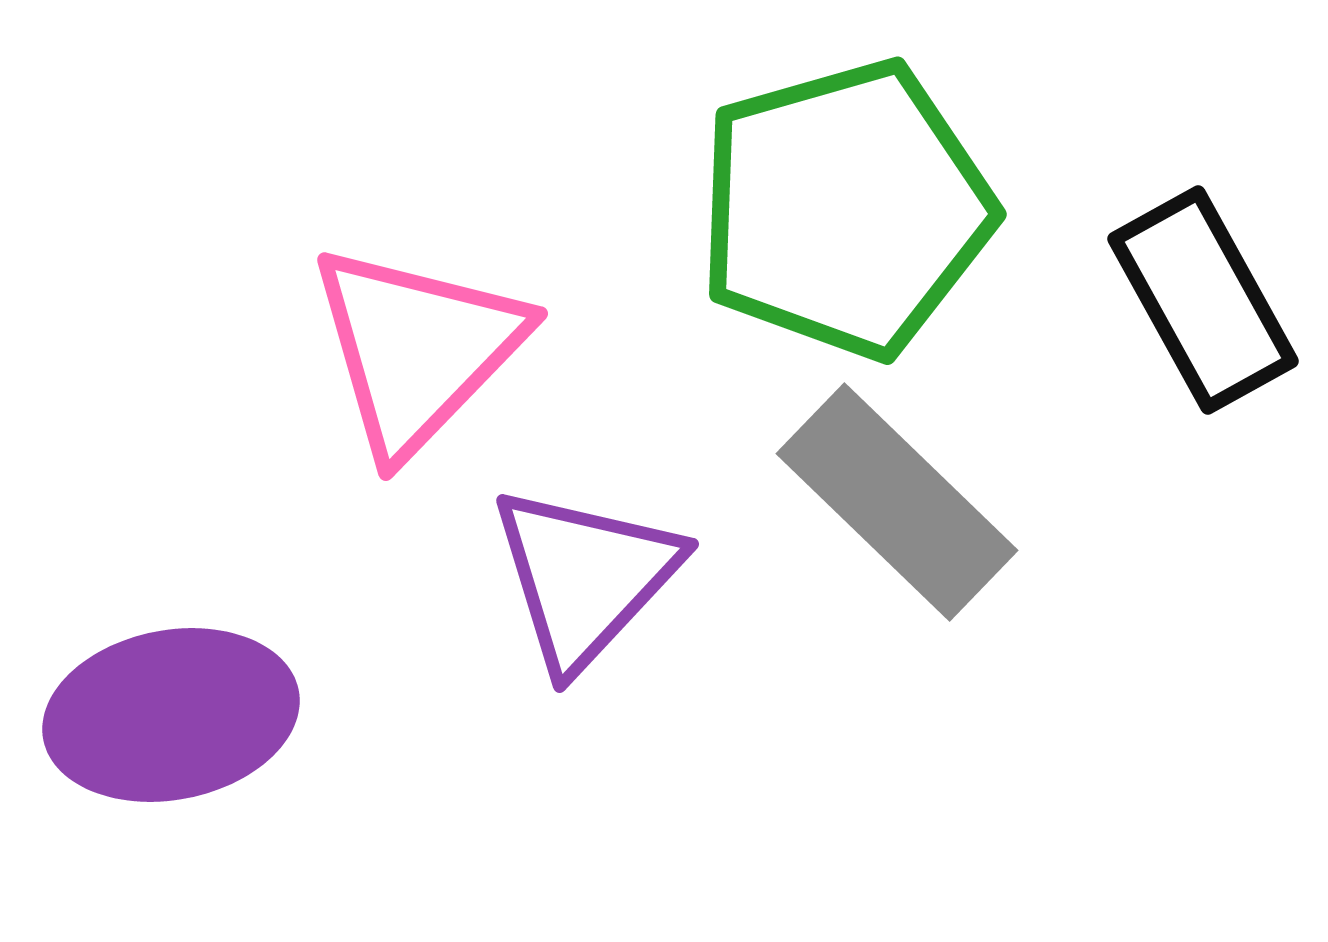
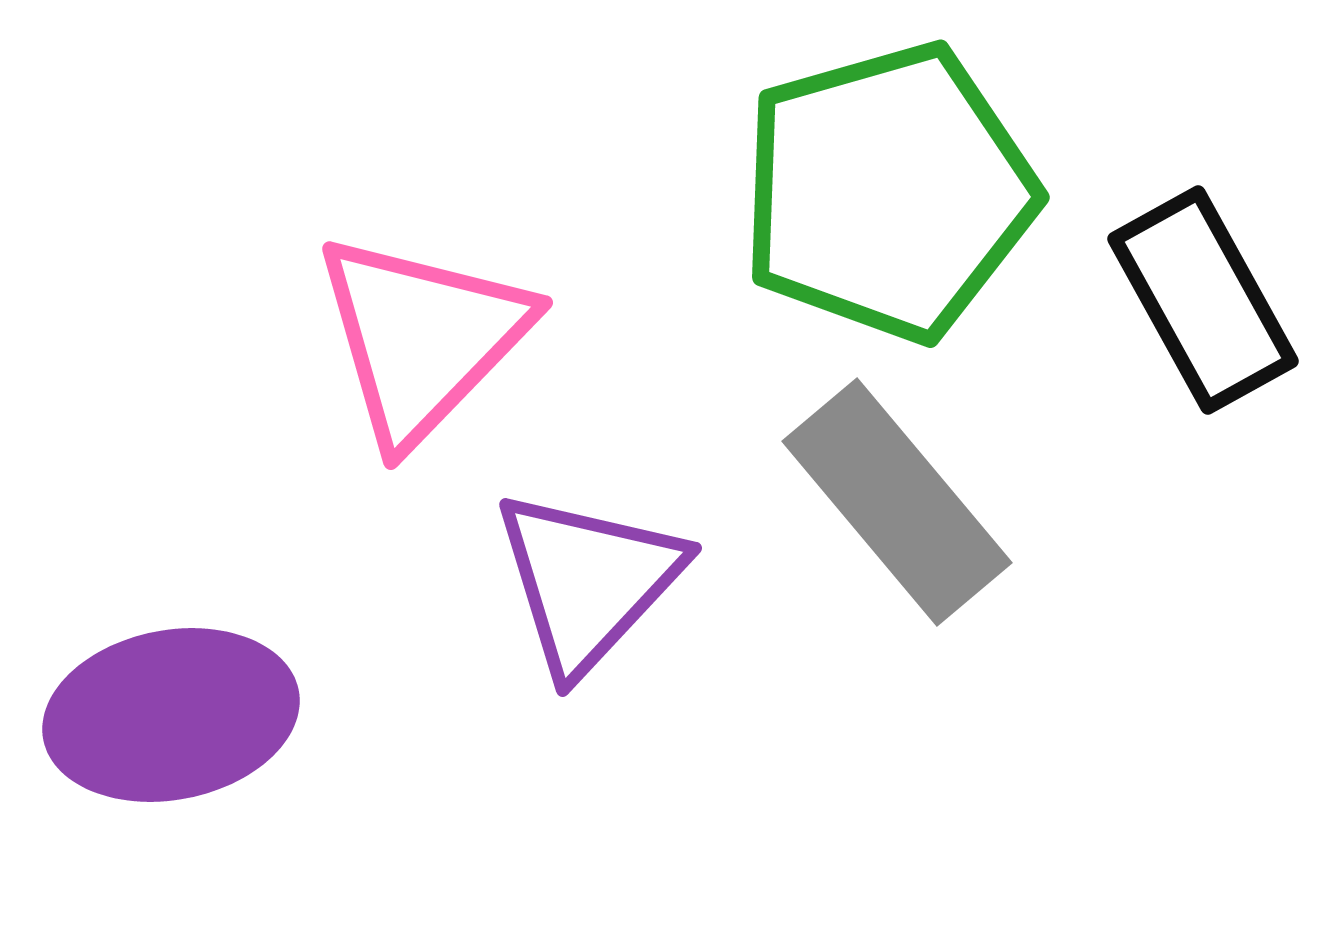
green pentagon: moved 43 px right, 17 px up
pink triangle: moved 5 px right, 11 px up
gray rectangle: rotated 6 degrees clockwise
purple triangle: moved 3 px right, 4 px down
